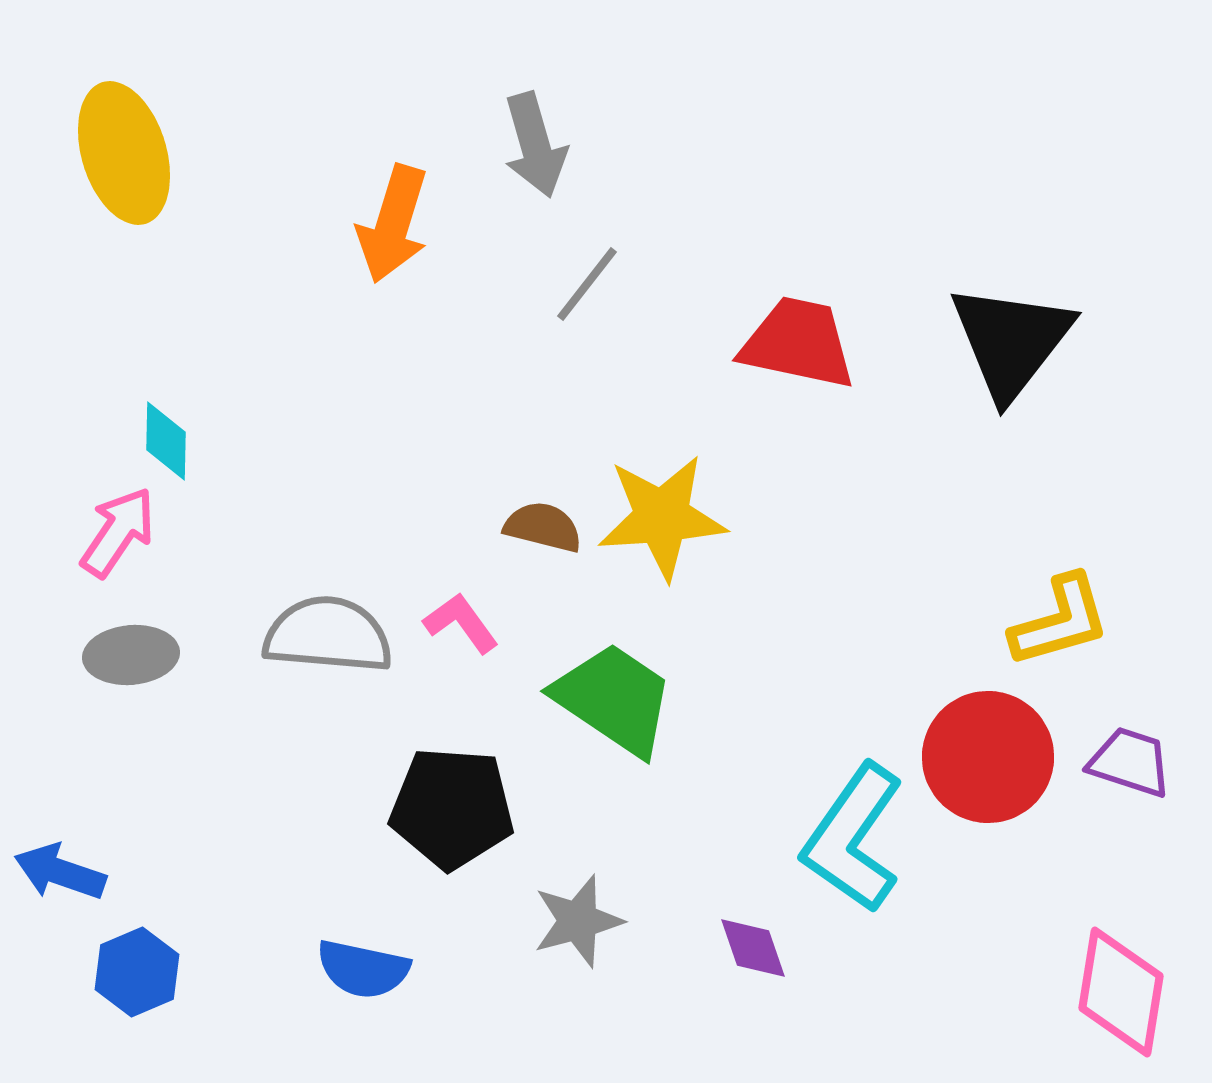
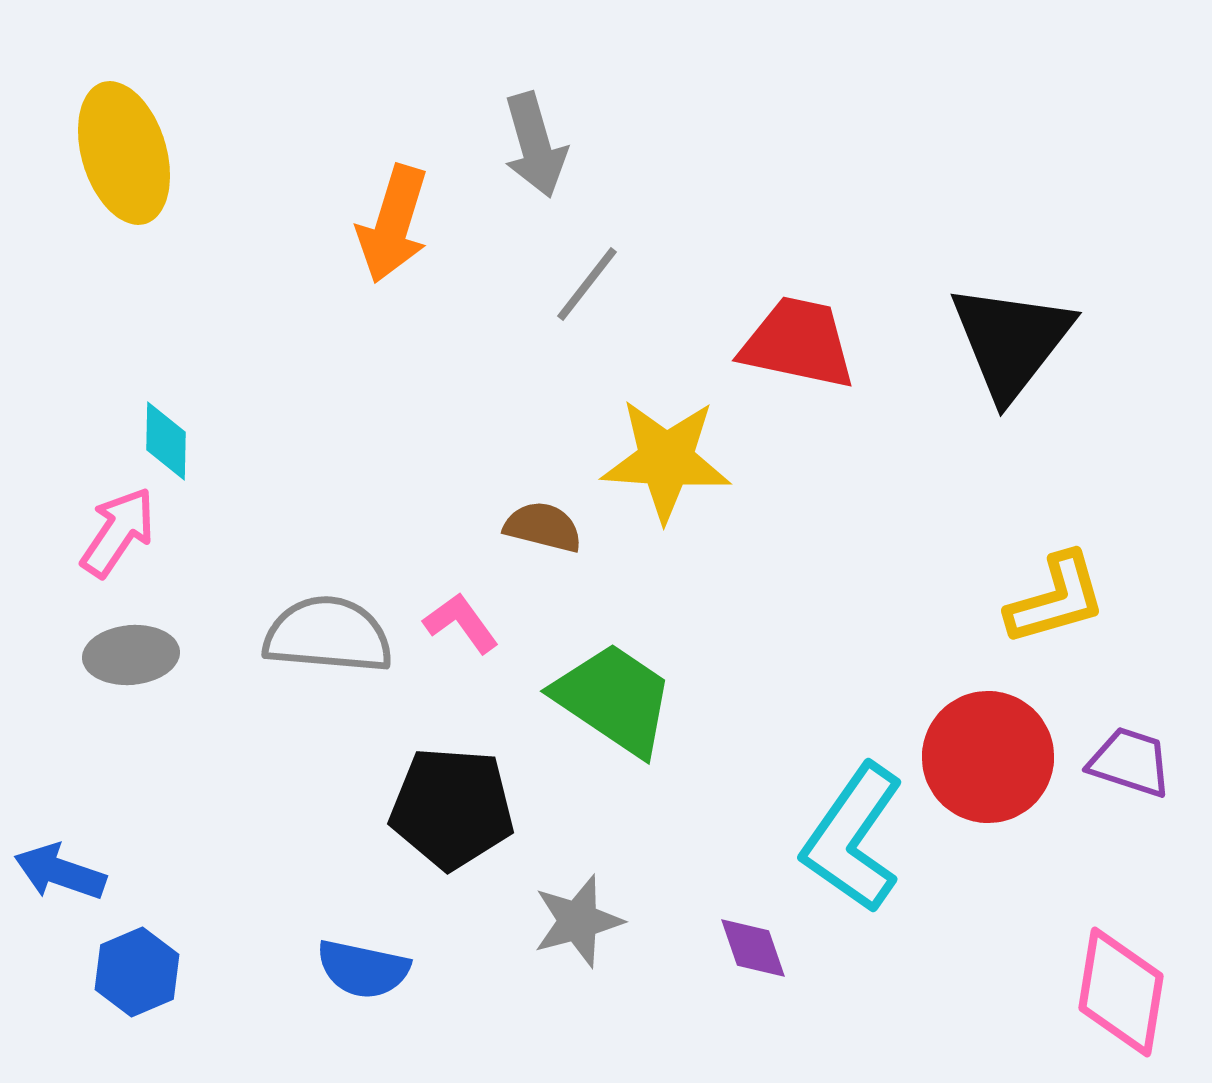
yellow star: moved 4 px right, 57 px up; rotated 8 degrees clockwise
yellow L-shape: moved 4 px left, 22 px up
